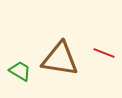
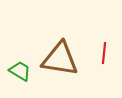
red line: rotated 75 degrees clockwise
